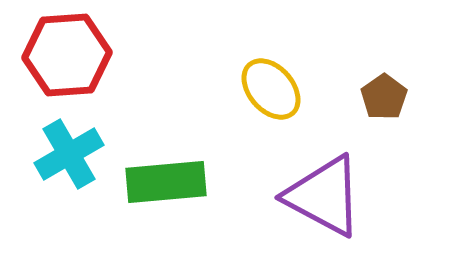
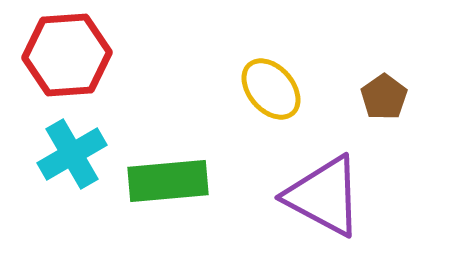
cyan cross: moved 3 px right
green rectangle: moved 2 px right, 1 px up
